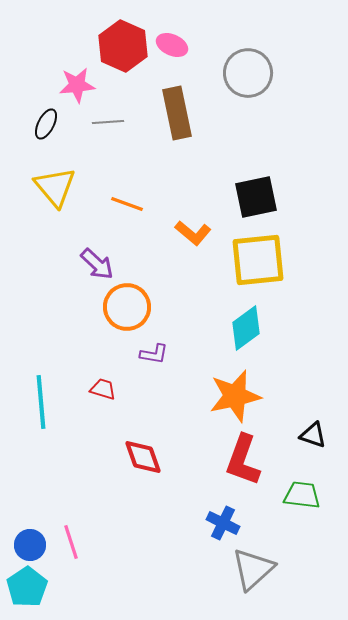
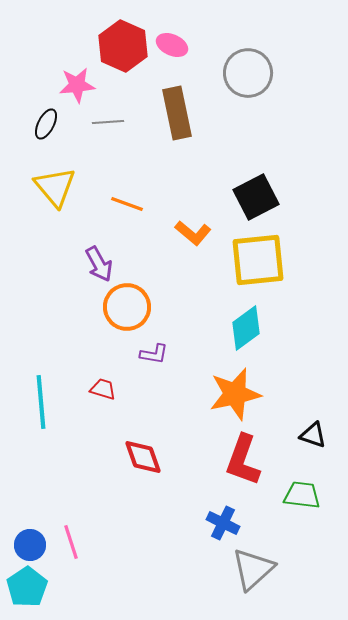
black square: rotated 15 degrees counterclockwise
purple arrow: moved 2 px right; rotated 18 degrees clockwise
orange star: moved 2 px up
